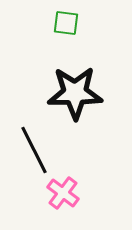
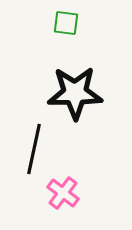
black line: moved 1 px up; rotated 39 degrees clockwise
